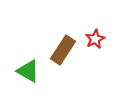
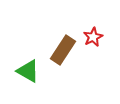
red star: moved 2 px left, 2 px up
